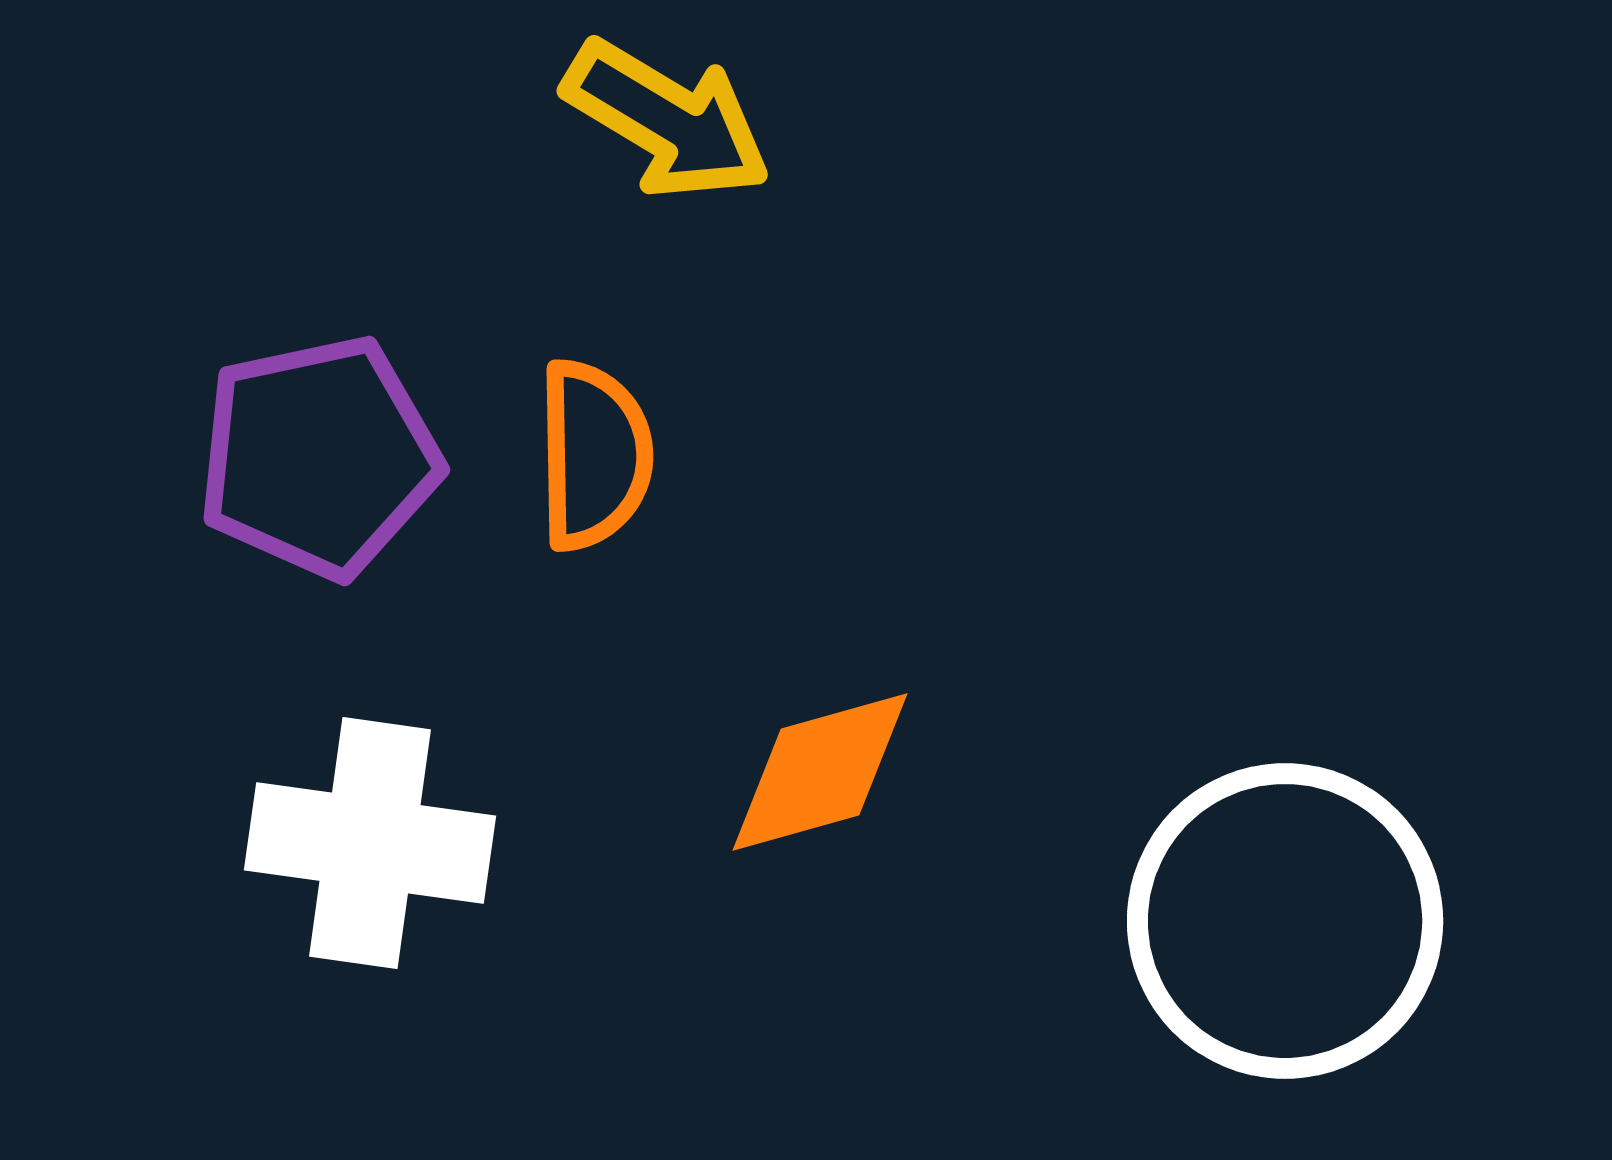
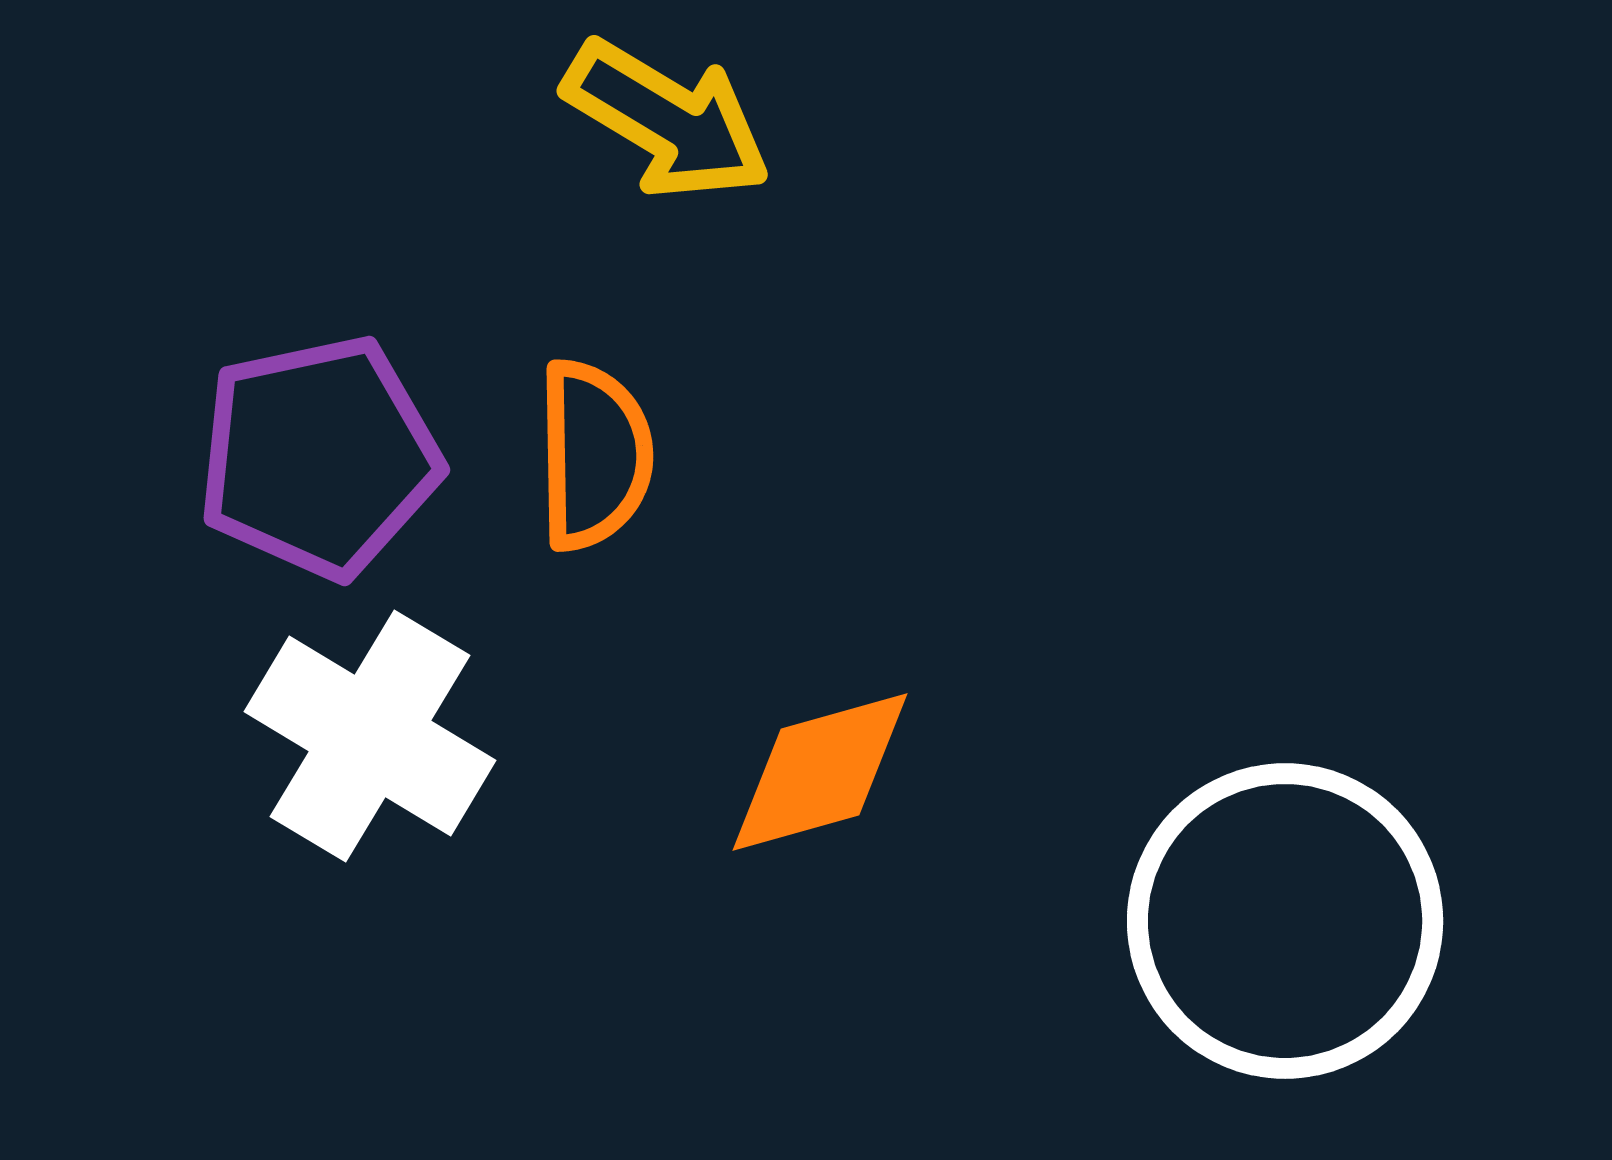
white cross: moved 107 px up; rotated 23 degrees clockwise
